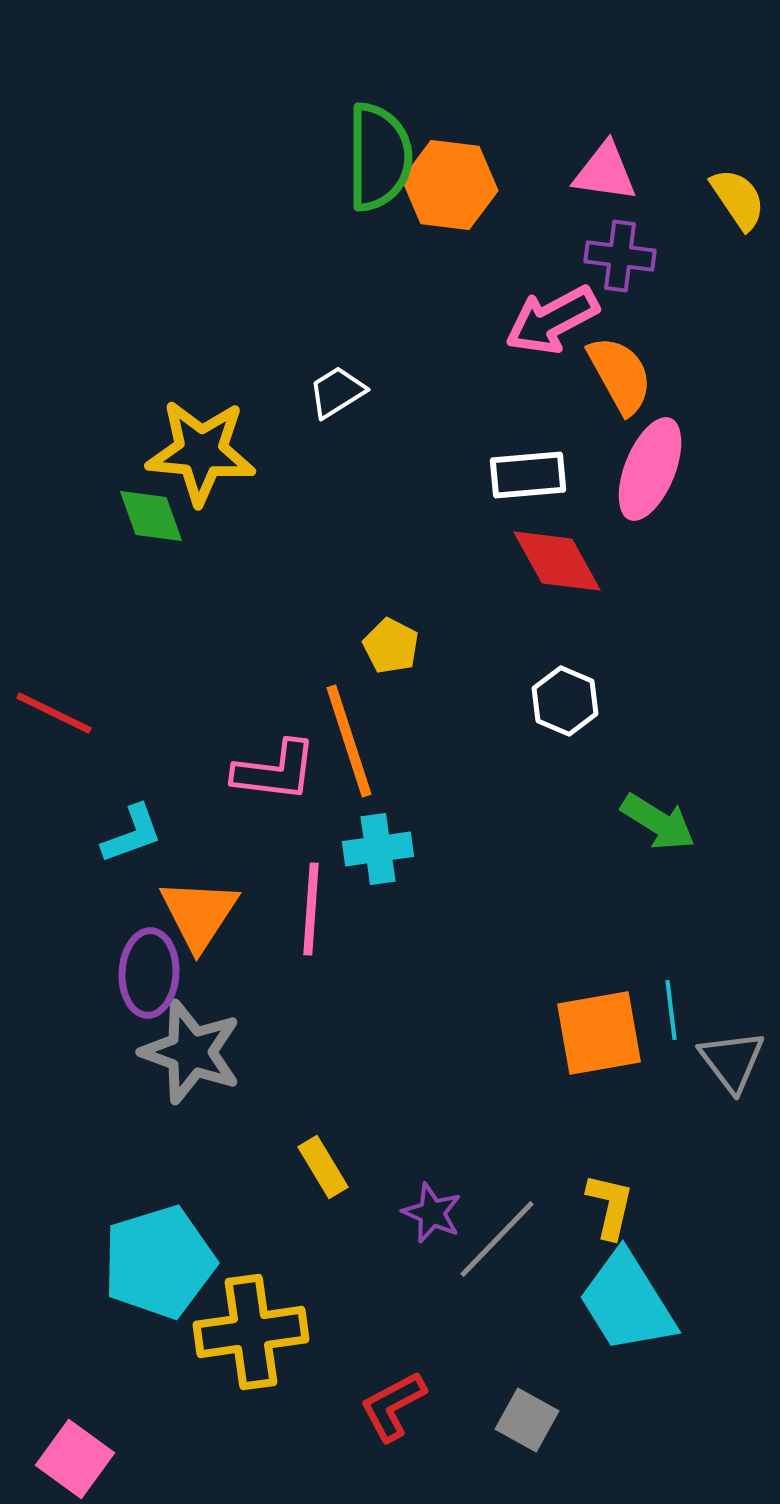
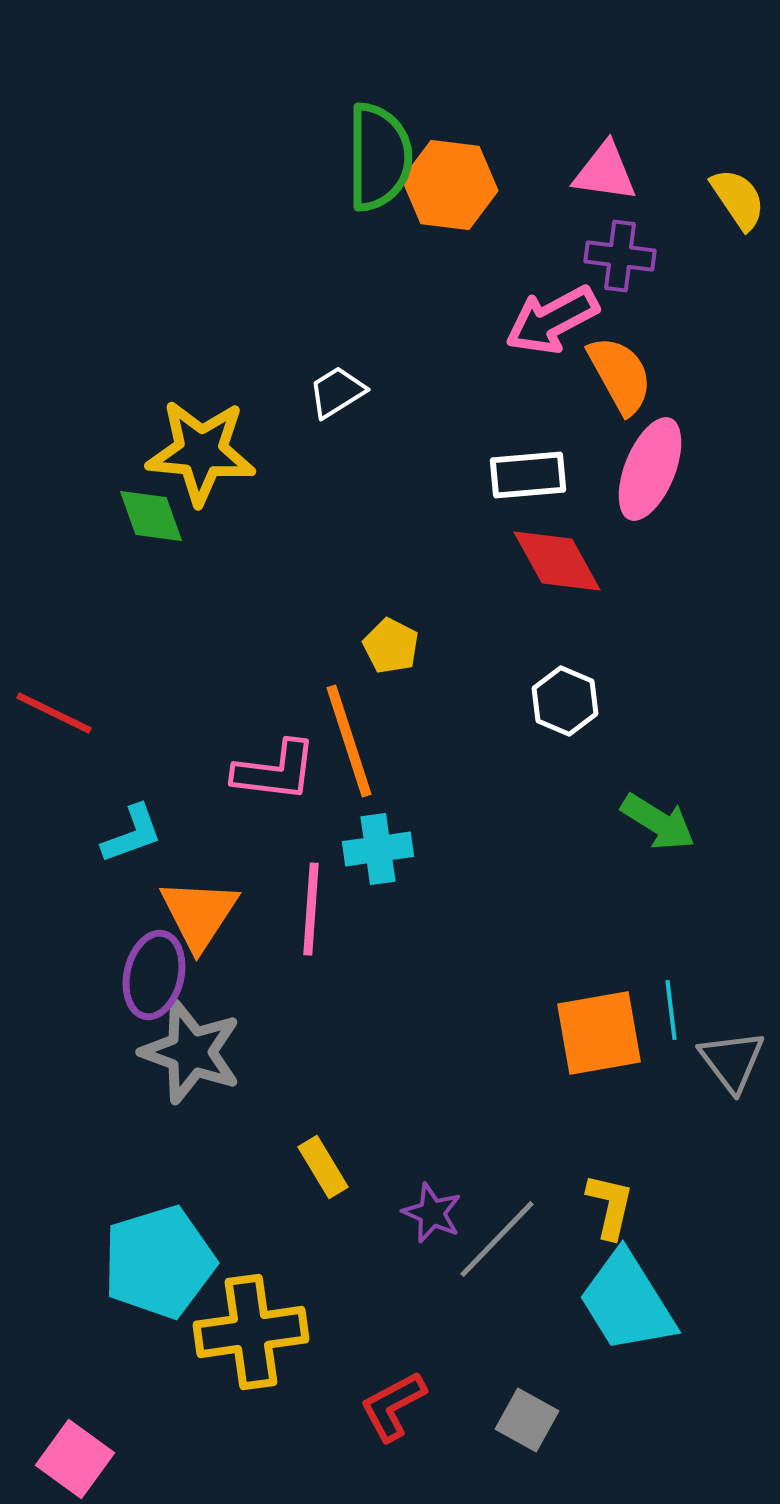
purple ellipse: moved 5 px right, 2 px down; rotated 10 degrees clockwise
